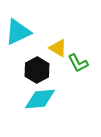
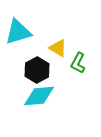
cyan triangle: rotated 8 degrees clockwise
green L-shape: rotated 55 degrees clockwise
cyan diamond: moved 1 px left, 3 px up
